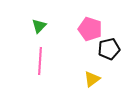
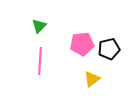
pink pentagon: moved 8 px left, 15 px down; rotated 25 degrees counterclockwise
